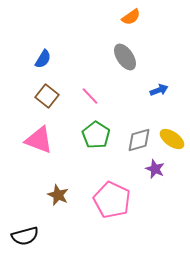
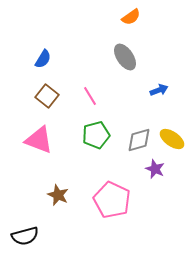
pink line: rotated 12 degrees clockwise
green pentagon: rotated 24 degrees clockwise
